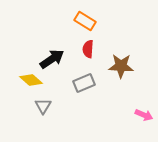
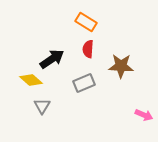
orange rectangle: moved 1 px right, 1 px down
gray triangle: moved 1 px left
